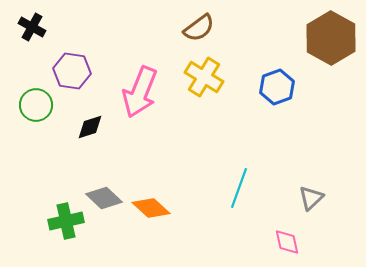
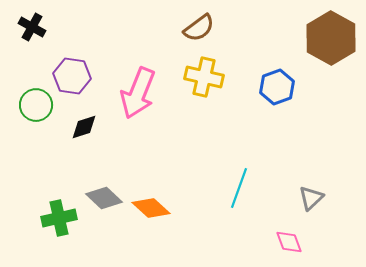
purple hexagon: moved 5 px down
yellow cross: rotated 18 degrees counterclockwise
pink arrow: moved 2 px left, 1 px down
black diamond: moved 6 px left
green cross: moved 7 px left, 3 px up
pink diamond: moved 2 px right; rotated 8 degrees counterclockwise
